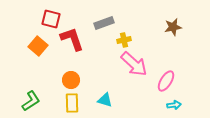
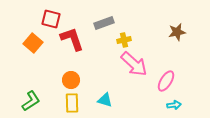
brown star: moved 4 px right, 5 px down
orange square: moved 5 px left, 3 px up
